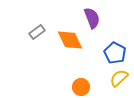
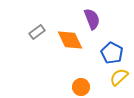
purple semicircle: moved 1 px down
blue pentagon: moved 3 px left
yellow semicircle: moved 1 px up
